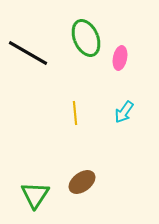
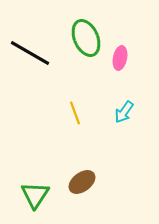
black line: moved 2 px right
yellow line: rotated 15 degrees counterclockwise
